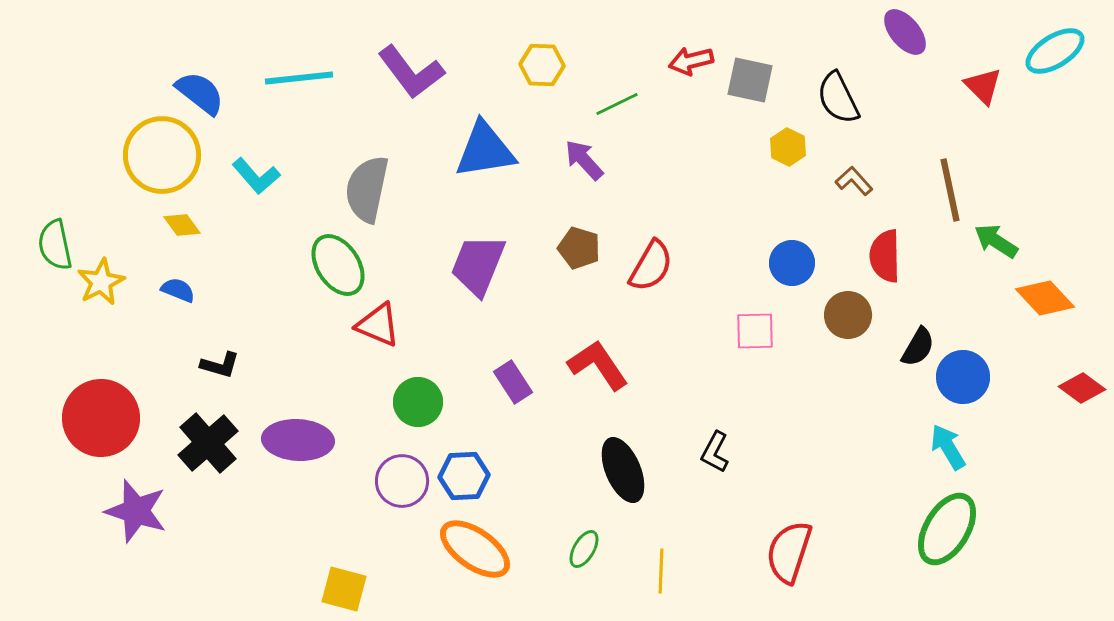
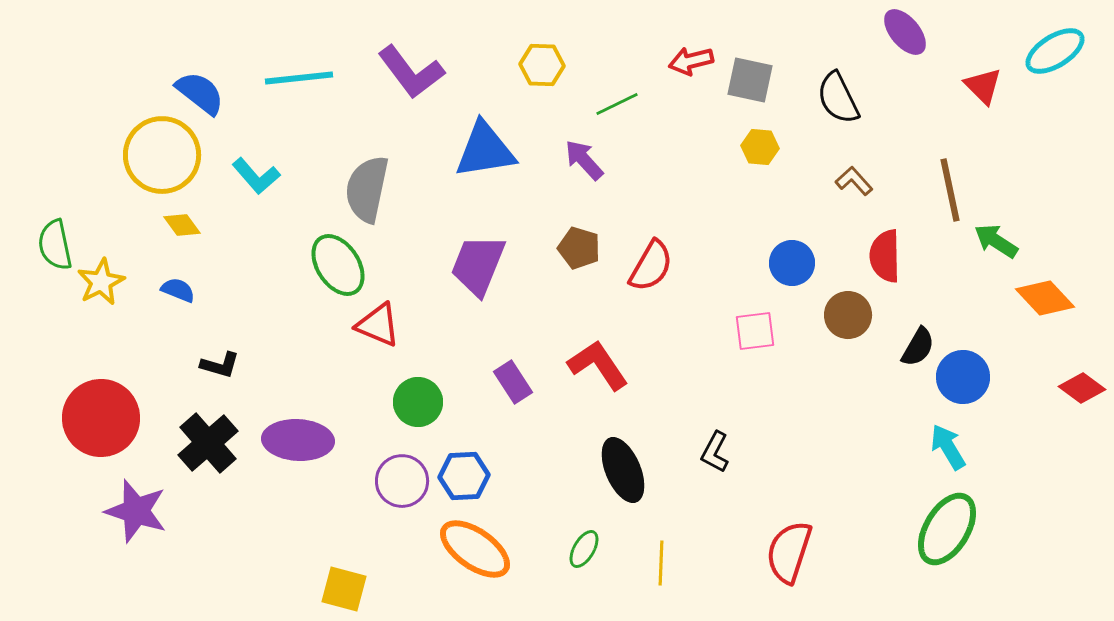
yellow hexagon at (788, 147): moved 28 px left; rotated 21 degrees counterclockwise
pink square at (755, 331): rotated 6 degrees counterclockwise
yellow line at (661, 571): moved 8 px up
